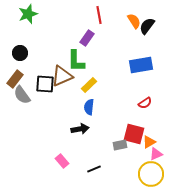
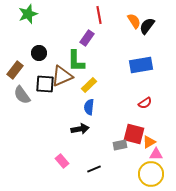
black circle: moved 19 px right
brown rectangle: moved 9 px up
pink triangle: rotated 24 degrees clockwise
